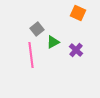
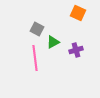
gray square: rotated 24 degrees counterclockwise
purple cross: rotated 32 degrees clockwise
pink line: moved 4 px right, 3 px down
